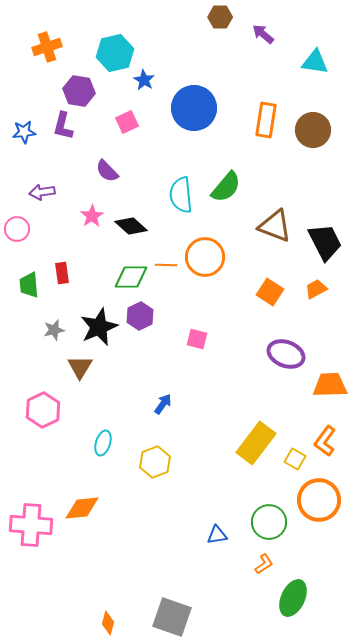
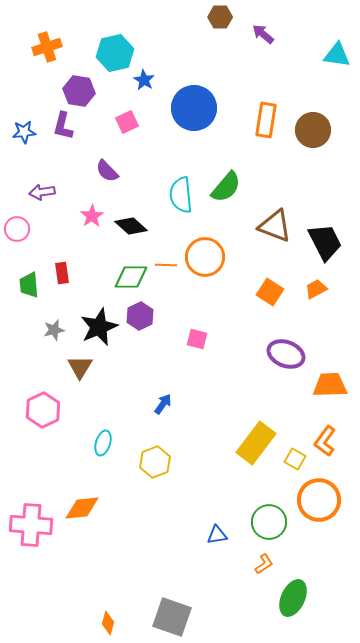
cyan triangle at (315, 62): moved 22 px right, 7 px up
